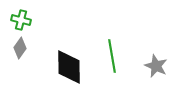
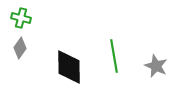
green cross: moved 2 px up
green line: moved 2 px right
